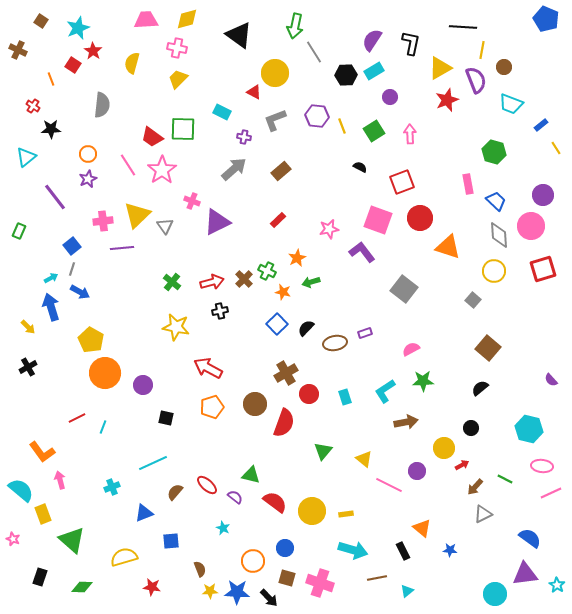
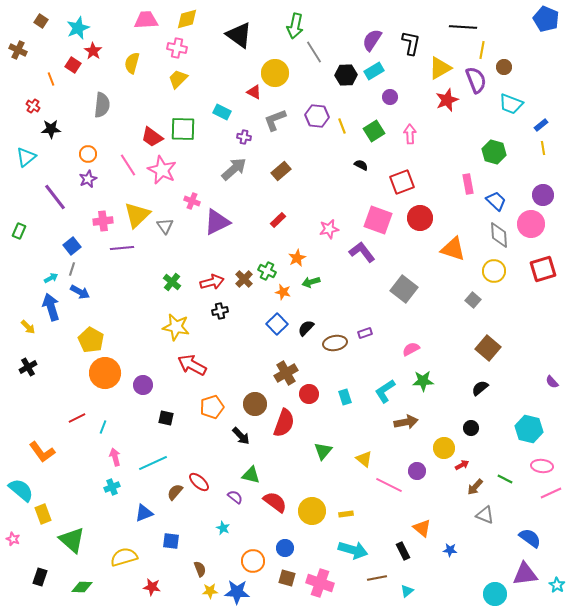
yellow line at (556, 148): moved 13 px left; rotated 24 degrees clockwise
black semicircle at (360, 167): moved 1 px right, 2 px up
pink star at (162, 170): rotated 12 degrees counterclockwise
pink circle at (531, 226): moved 2 px up
orange triangle at (448, 247): moved 5 px right, 2 px down
red arrow at (208, 368): moved 16 px left, 3 px up
purple semicircle at (551, 380): moved 1 px right, 2 px down
pink arrow at (60, 480): moved 55 px right, 23 px up
red ellipse at (207, 485): moved 8 px left, 3 px up
gray triangle at (483, 514): moved 2 px right, 1 px down; rotated 48 degrees clockwise
blue square at (171, 541): rotated 12 degrees clockwise
black arrow at (269, 598): moved 28 px left, 162 px up
